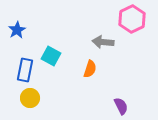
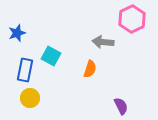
blue star: moved 3 px down; rotated 12 degrees clockwise
